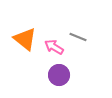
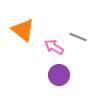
orange triangle: moved 2 px left, 9 px up
